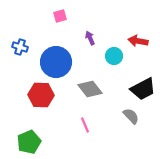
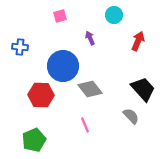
red arrow: rotated 102 degrees clockwise
blue cross: rotated 14 degrees counterclockwise
cyan circle: moved 41 px up
blue circle: moved 7 px right, 4 px down
black trapezoid: rotated 104 degrees counterclockwise
green pentagon: moved 5 px right, 2 px up
